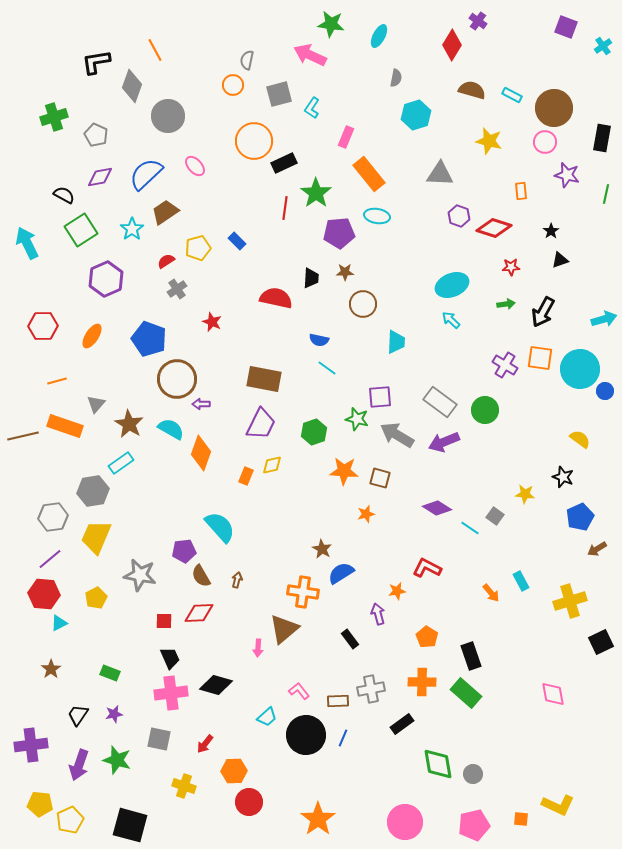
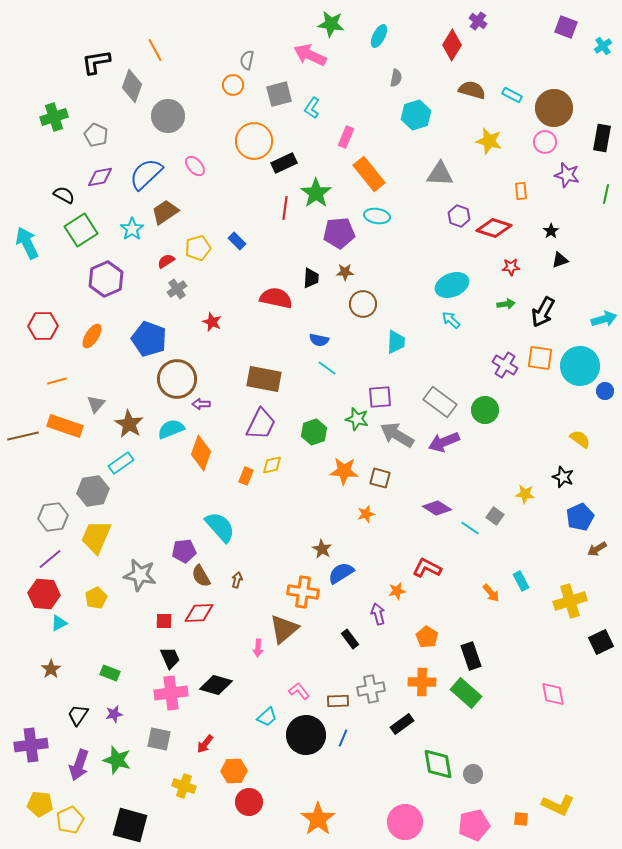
cyan circle at (580, 369): moved 3 px up
cyan semicircle at (171, 429): rotated 52 degrees counterclockwise
